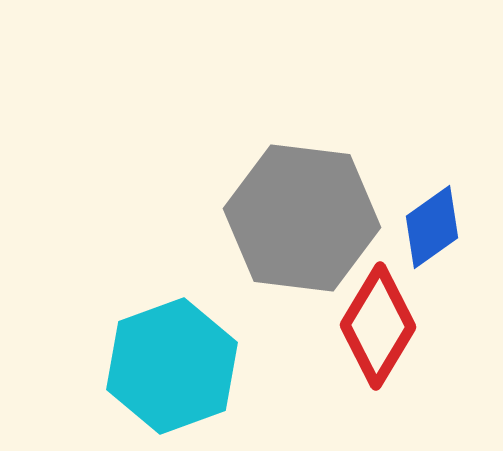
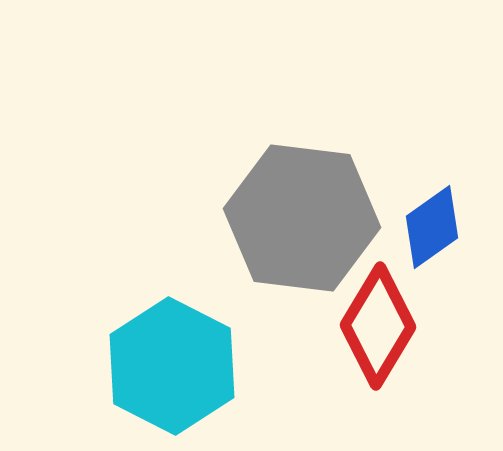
cyan hexagon: rotated 13 degrees counterclockwise
